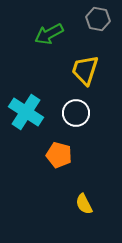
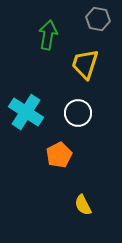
green arrow: moved 1 px left, 1 px down; rotated 128 degrees clockwise
yellow trapezoid: moved 6 px up
white circle: moved 2 px right
orange pentagon: rotated 30 degrees clockwise
yellow semicircle: moved 1 px left, 1 px down
